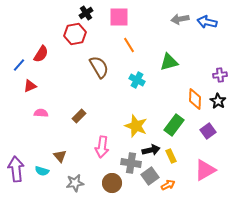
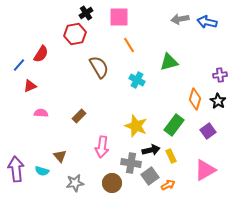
orange diamond: rotated 15 degrees clockwise
